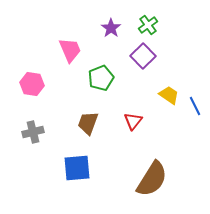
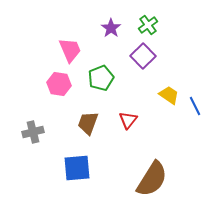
pink hexagon: moved 27 px right
red triangle: moved 5 px left, 1 px up
